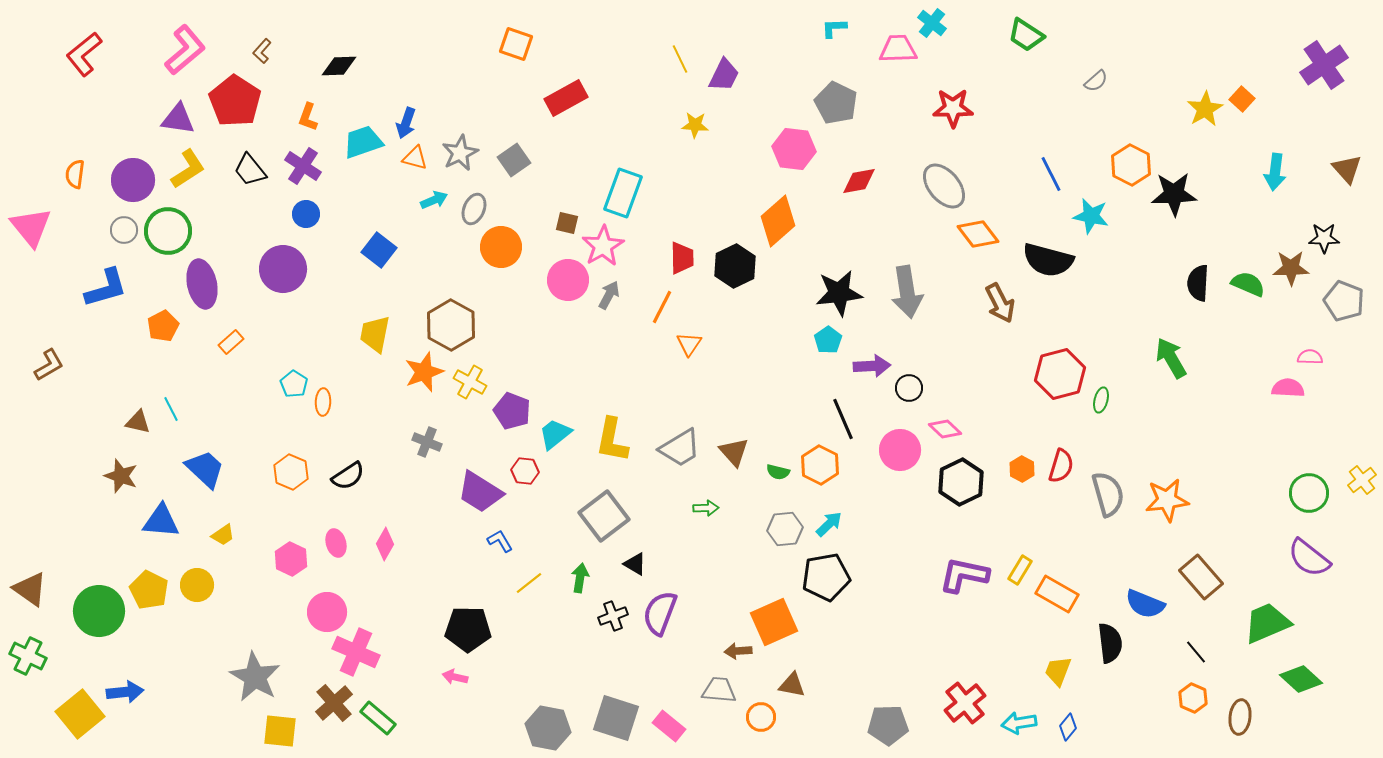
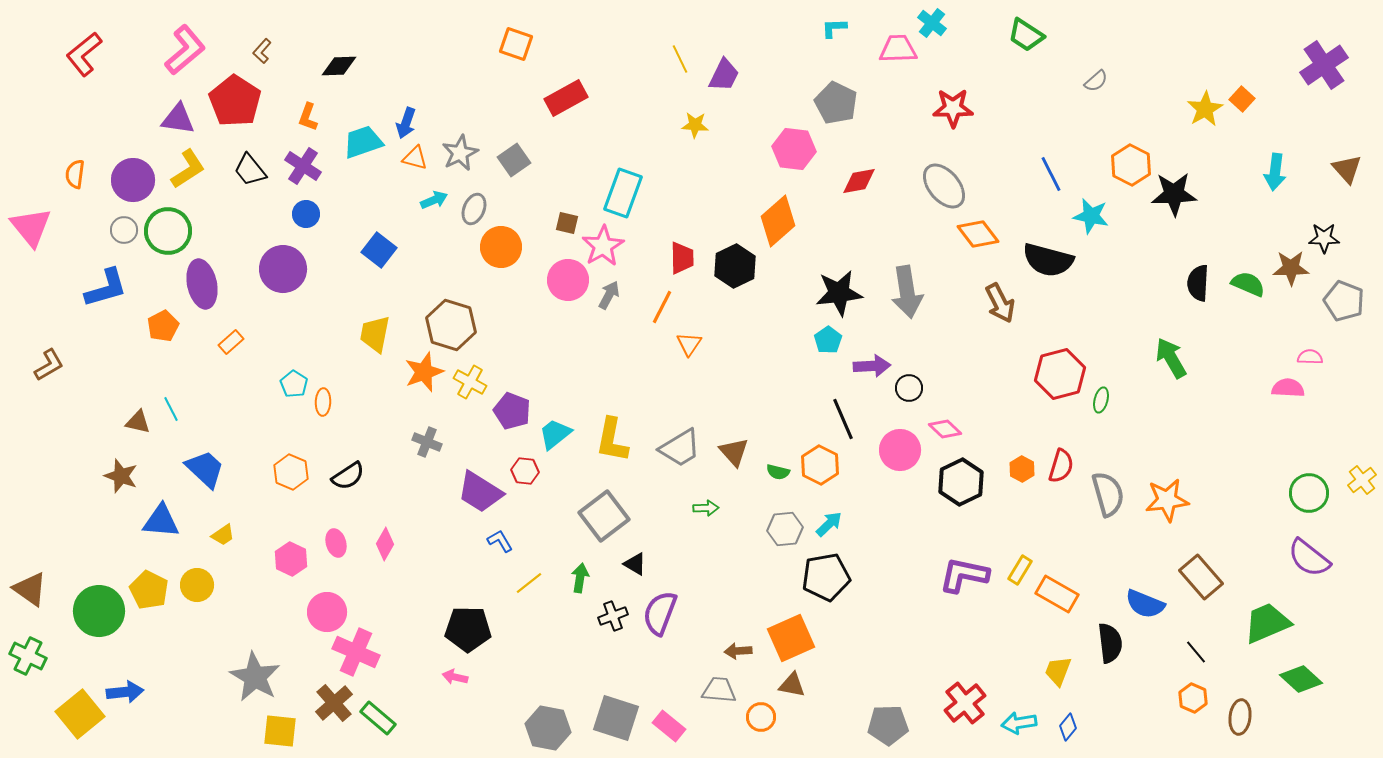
brown hexagon at (451, 325): rotated 12 degrees counterclockwise
orange square at (774, 622): moved 17 px right, 16 px down
